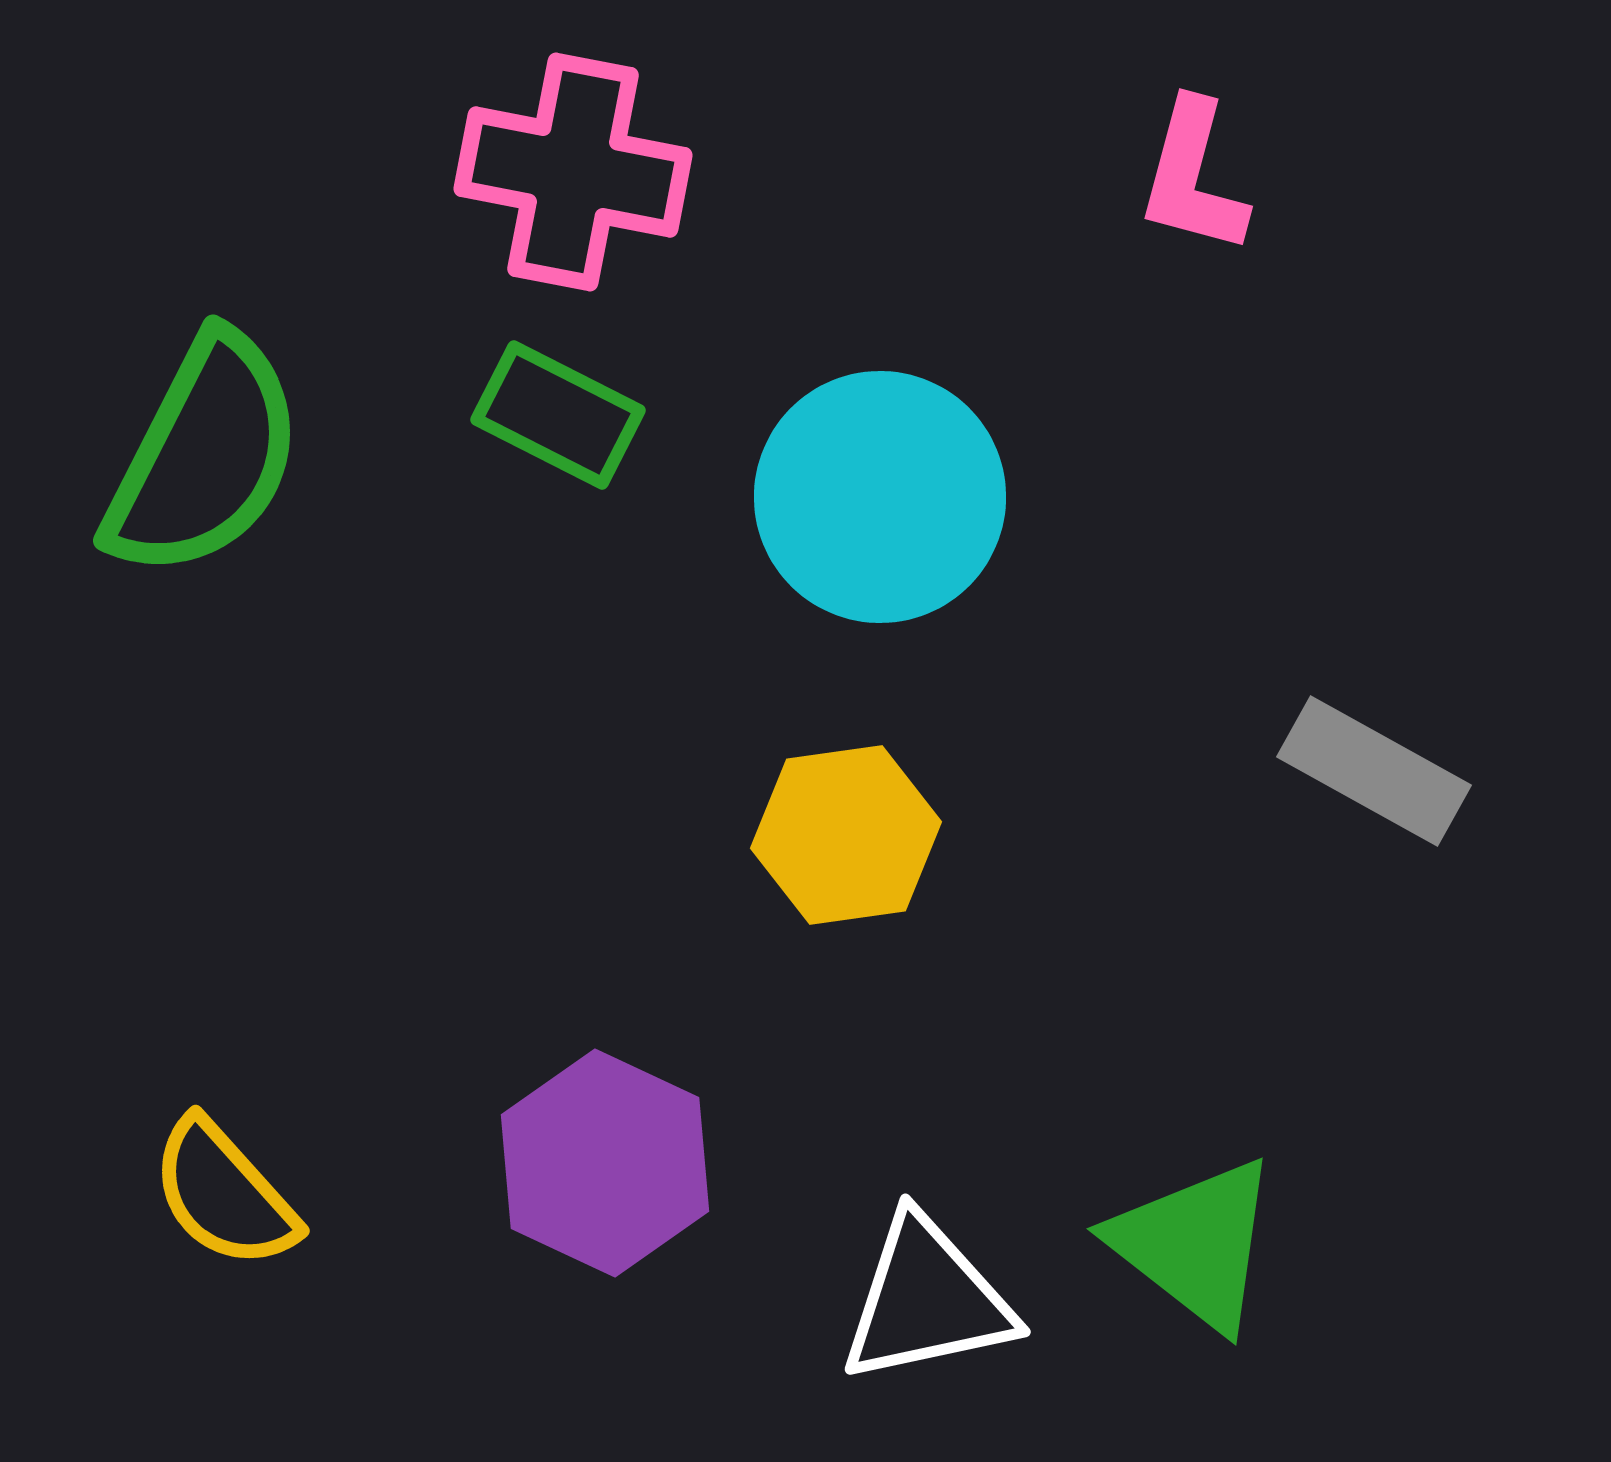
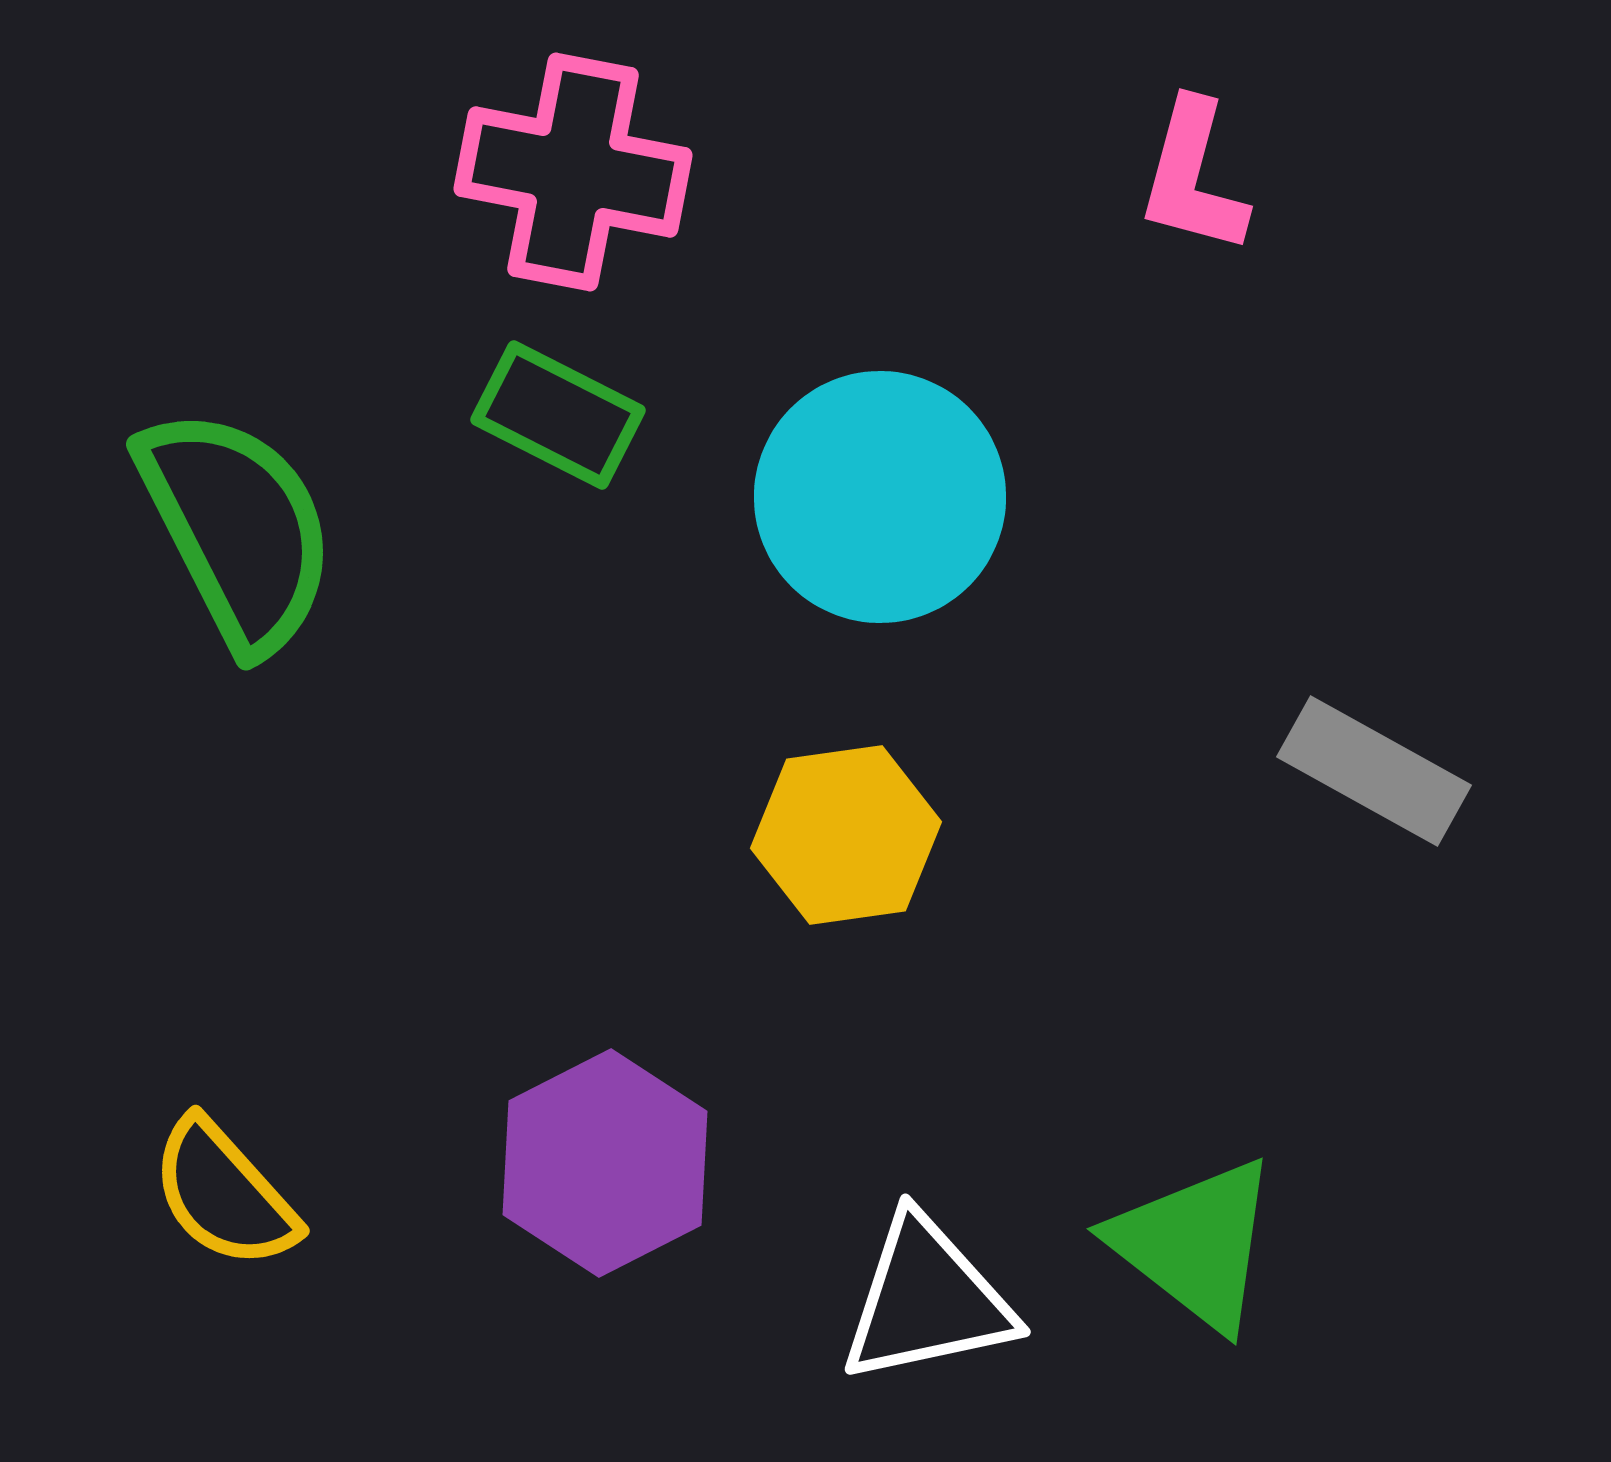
green semicircle: moved 33 px right, 73 px down; rotated 54 degrees counterclockwise
purple hexagon: rotated 8 degrees clockwise
